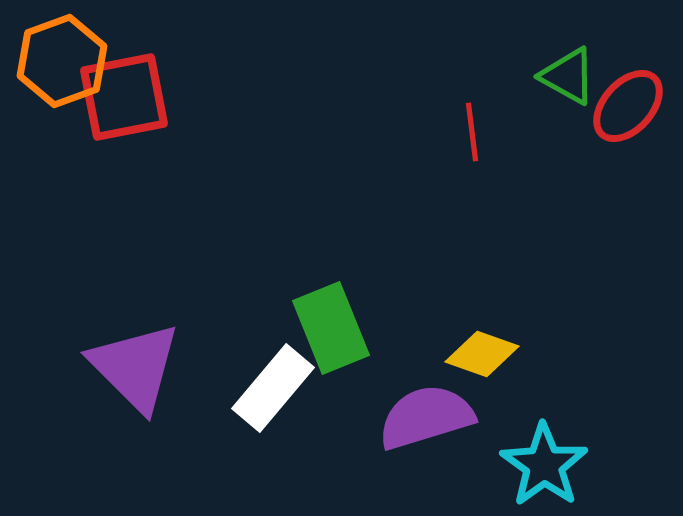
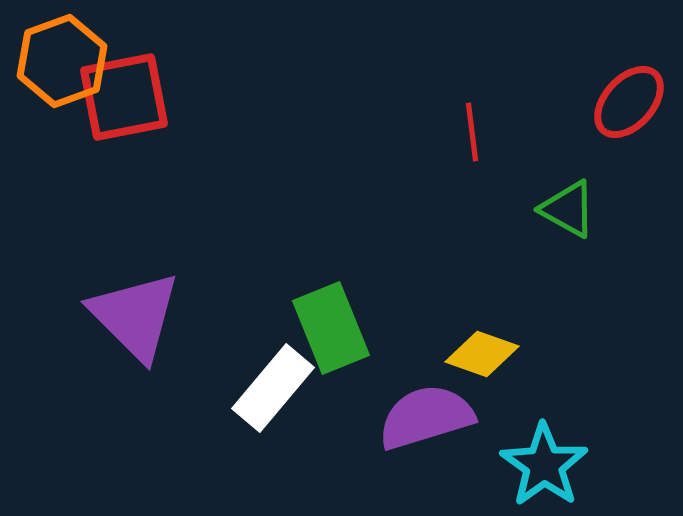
green triangle: moved 133 px down
red ellipse: moved 1 px right, 4 px up
purple triangle: moved 51 px up
